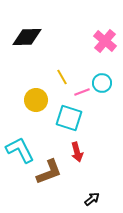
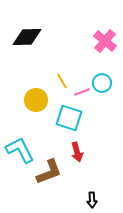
yellow line: moved 4 px down
black arrow: moved 1 px down; rotated 126 degrees clockwise
